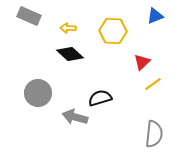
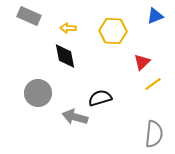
black diamond: moved 5 px left, 2 px down; rotated 36 degrees clockwise
